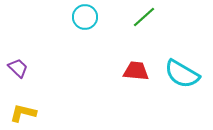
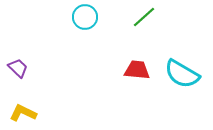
red trapezoid: moved 1 px right, 1 px up
yellow L-shape: rotated 12 degrees clockwise
